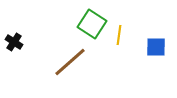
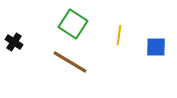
green square: moved 19 px left
brown line: rotated 72 degrees clockwise
